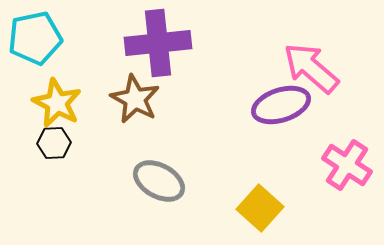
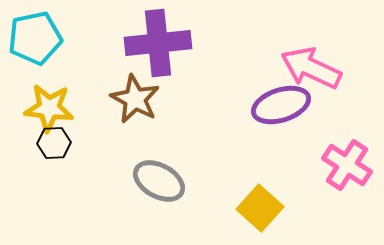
pink arrow: rotated 16 degrees counterclockwise
yellow star: moved 8 px left, 5 px down; rotated 21 degrees counterclockwise
